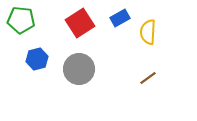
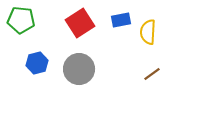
blue rectangle: moved 1 px right, 2 px down; rotated 18 degrees clockwise
blue hexagon: moved 4 px down
brown line: moved 4 px right, 4 px up
